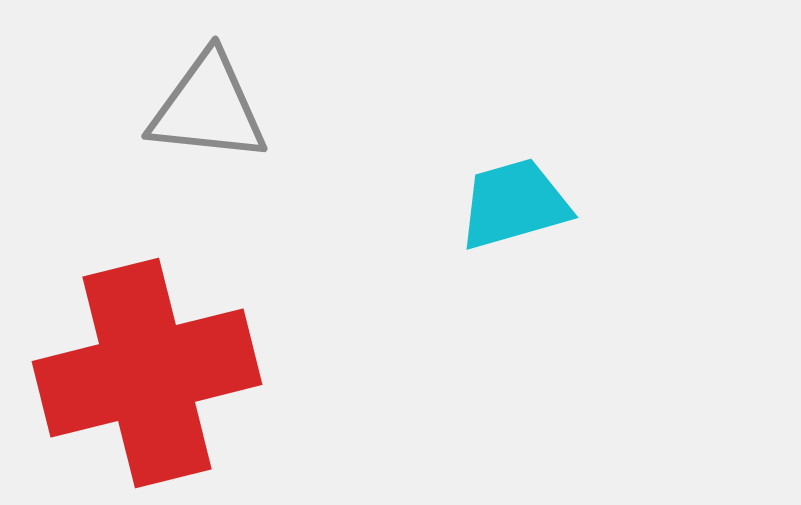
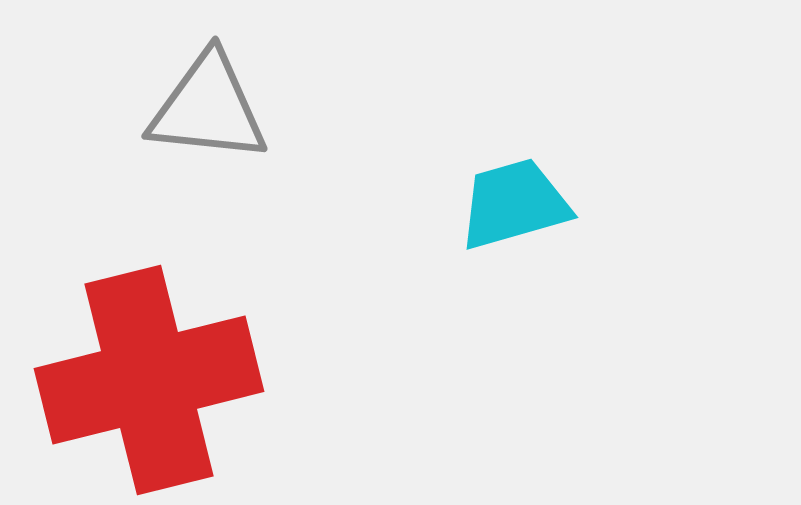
red cross: moved 2 px right, 7 px down
